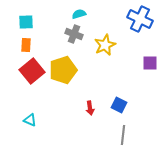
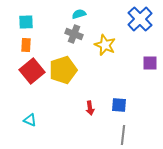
blue cross: rotated 20 degrees clockwise
yellow star: rotated 25 degrees counterclockwise
blue square: rotated 21 degrees counterclockwise
